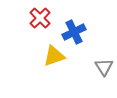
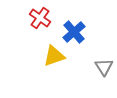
red cross: rotated 10 degrees counterclockwise
blue cross: rotated 15 degrees counterclockwise
